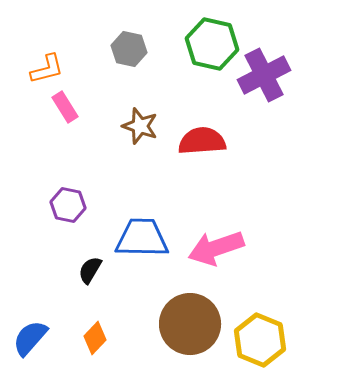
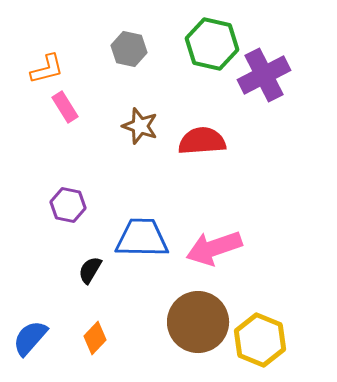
pink arrow: moved 2 px left
brown circle: moved 8 px right, 2 px up
